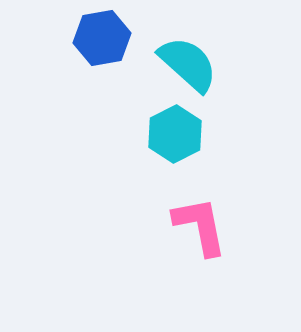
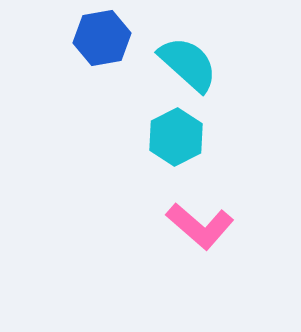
cyan hexagon: moved 1 px right, 3 px down
pink L-shape: rotated 142 degrees clockwise
